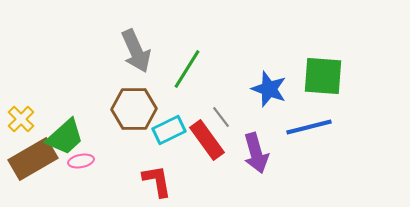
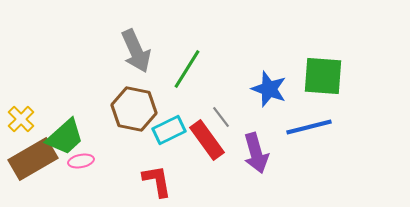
brown hexagon: rotated 12 degrees clockwise
